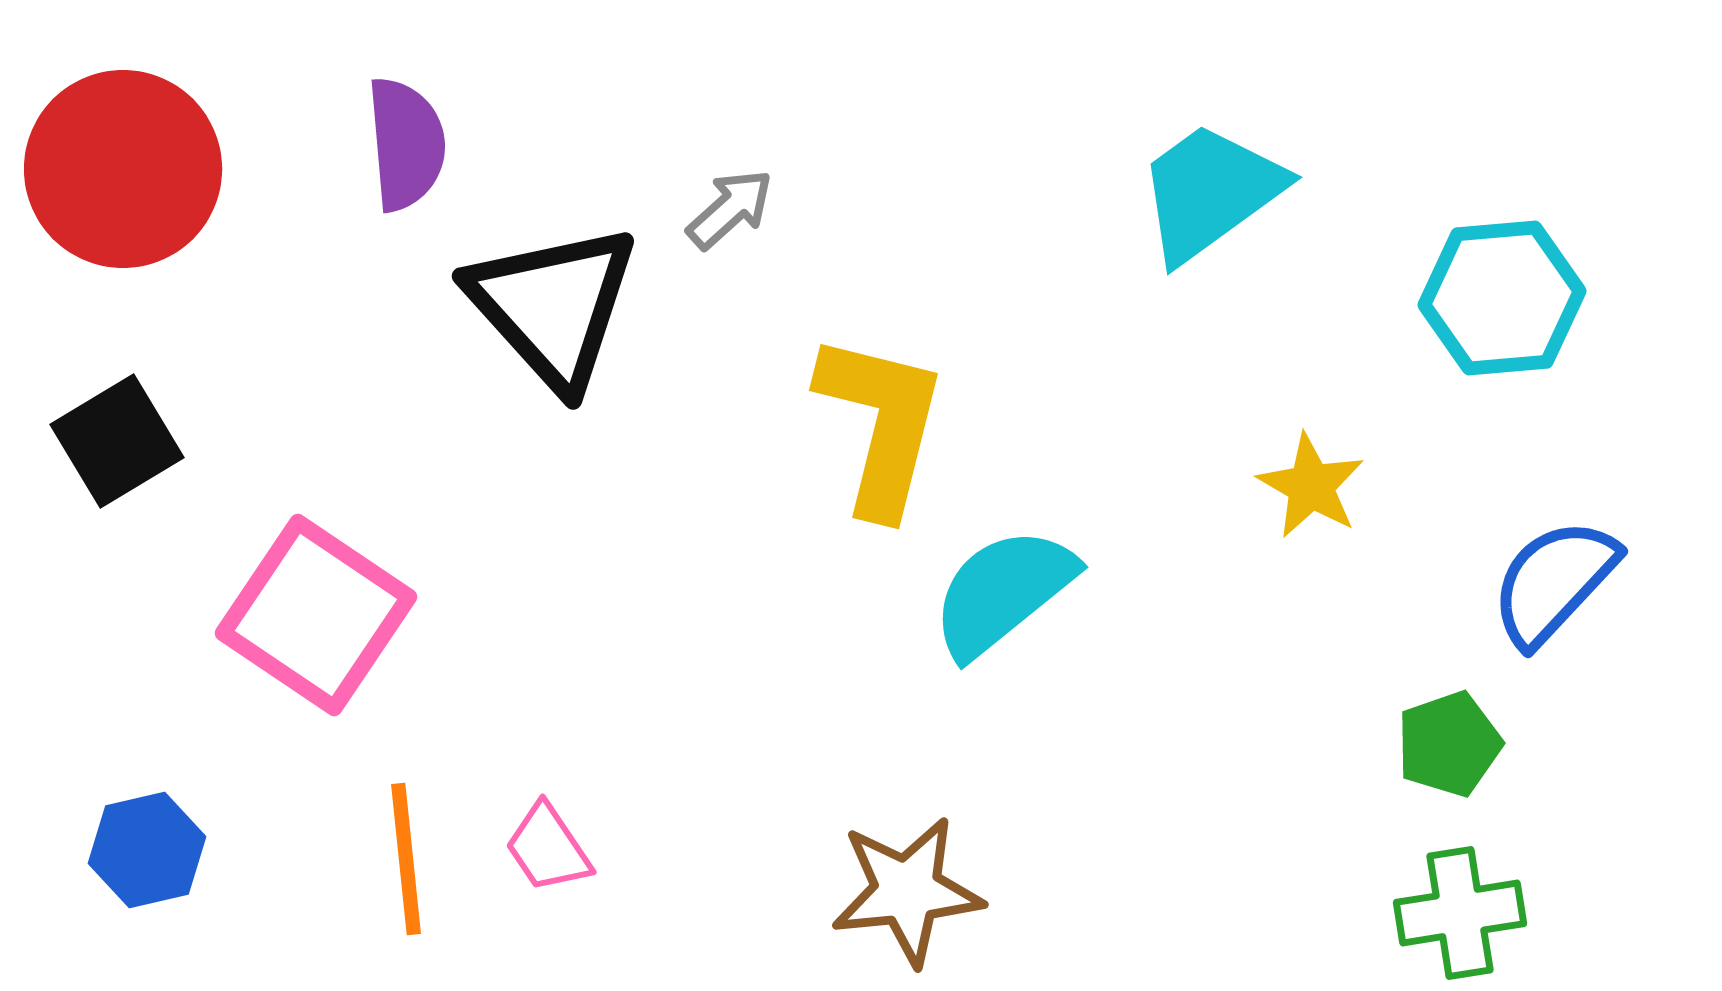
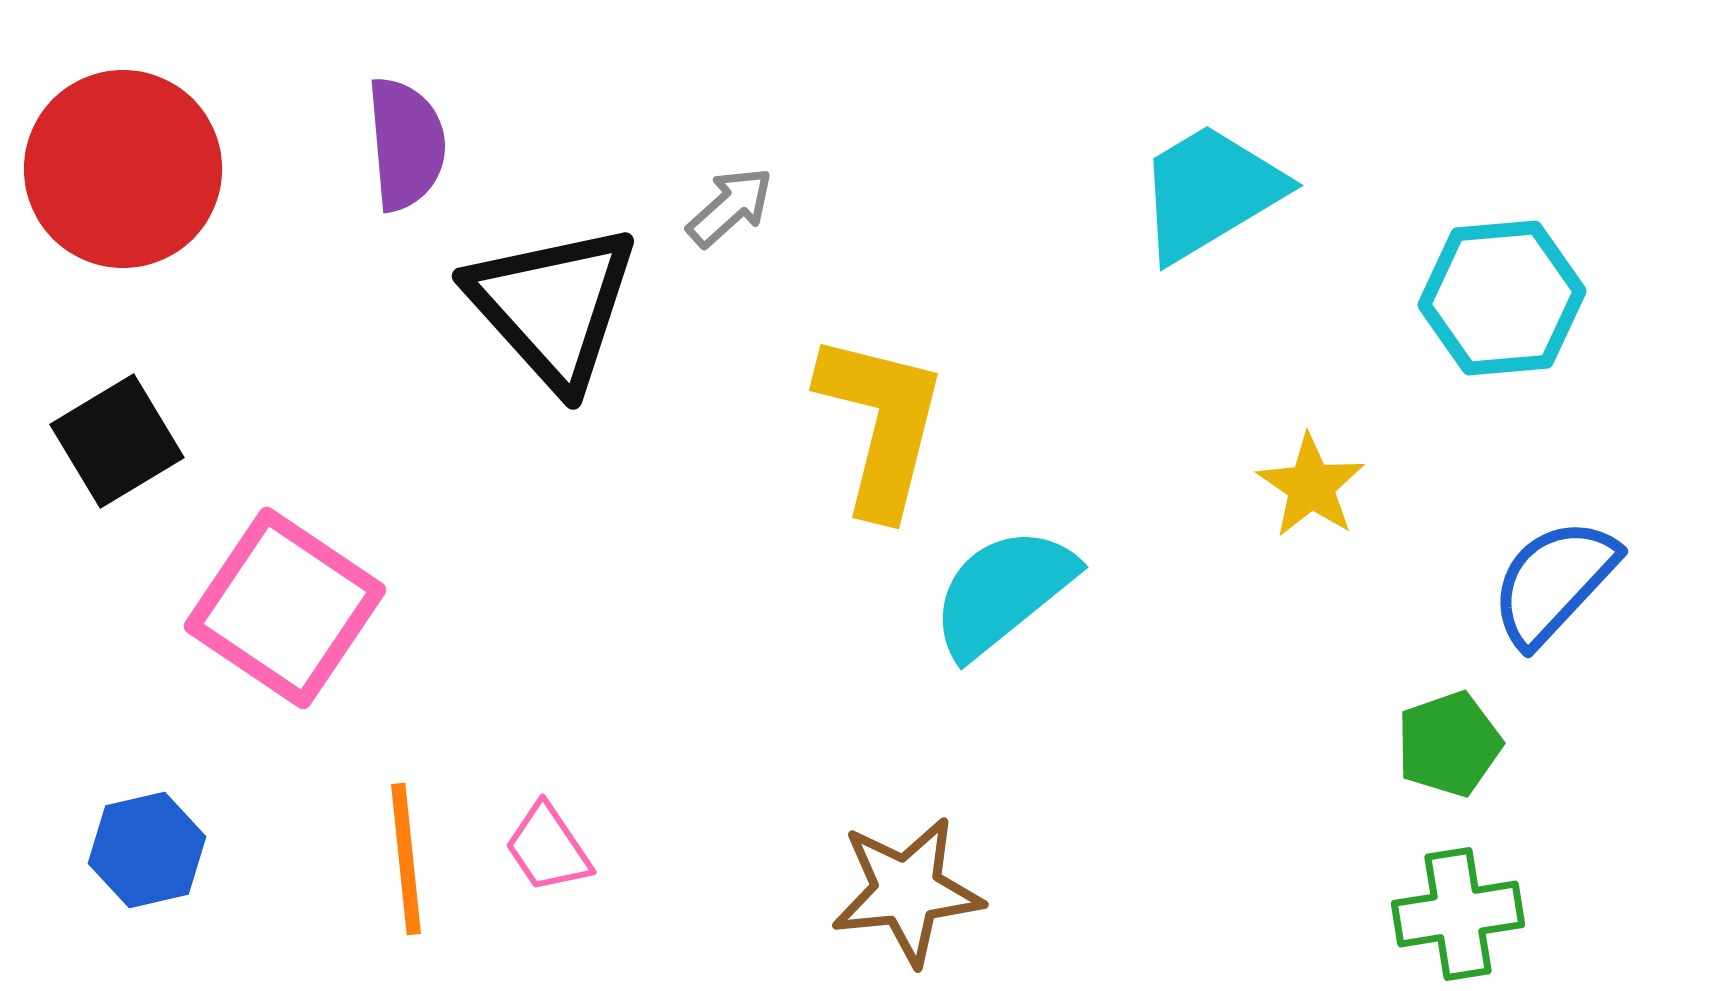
cyan trapezoid: rotated 5 degrees clockwise
gray arrow: moved 2 px up
yellow star: rotated 4 degrees clockwise
pink square: moved 31 px left, 7 px up
green cross: moved 2 px left, 1 px down
